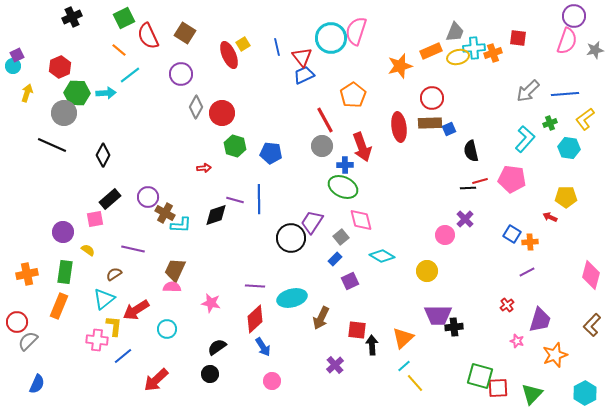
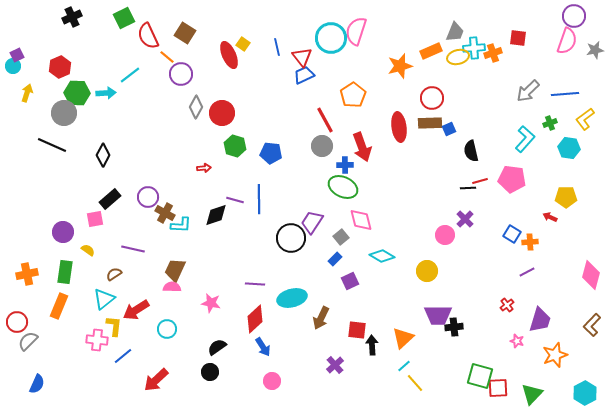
yellow square at (243, 44): rotated 24 degrees counterclockwise
orange line at (119, 50): moved 48 px right, 7 px down
purple line at (255, 286): moved 2 px up
black circle at (210, 374): moved 2 px up
